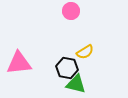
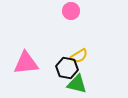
yellow semicircle: moved 6 px left, 4 px down
pink triangle: moved 7 px right
green triangle: moved 1 px right
